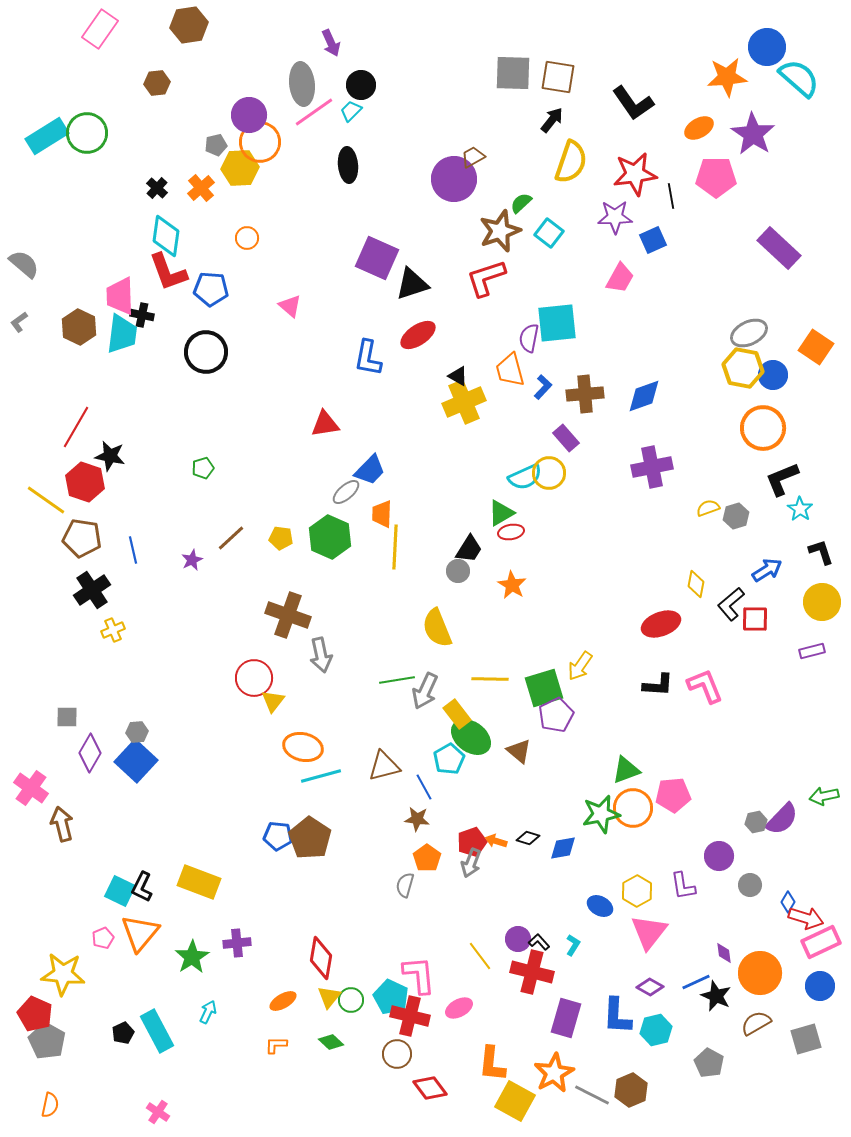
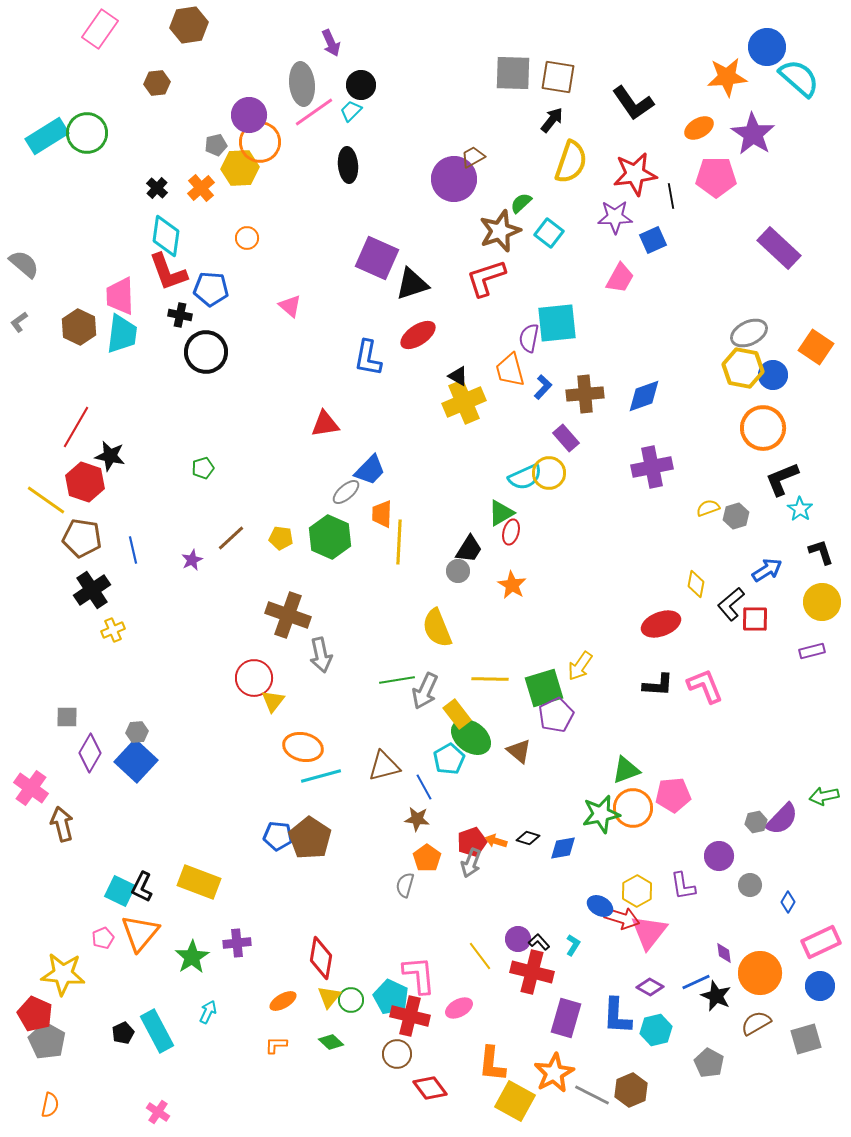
black cross at (142, 315): moved 38 px right
red ellipse at (511, 532): rotated 65 degrees counterclockwise
yellow line at (395, 547): moved 4 px right, 5 px up
red arrow at (806, 918): moved 184 px left
